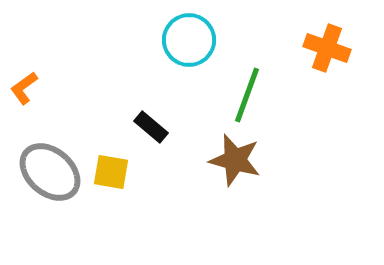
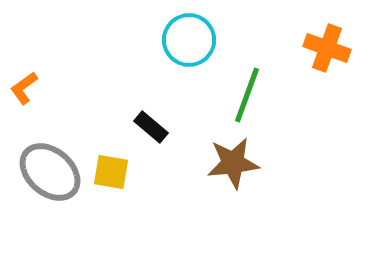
brown star: moved 2 px left, 3 px down; rotated 22 degrees counterclockwise
